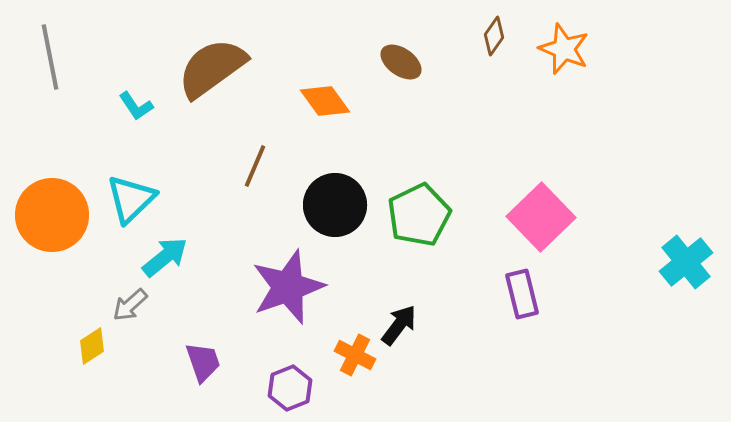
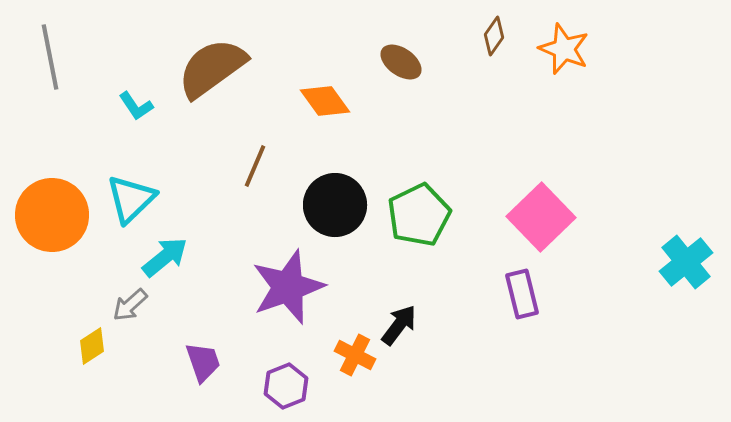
purple hexagon: moved 4 px left, 2 px up
